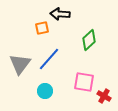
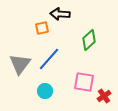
red cross: rotated 24 degrees clockwise
